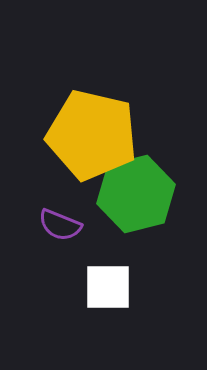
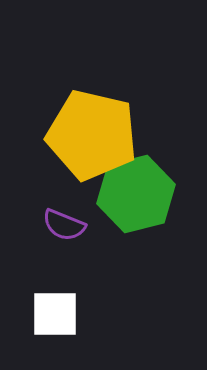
purple semicircle: moved 4 px right
white square: moved 53 px left, 27 px down
